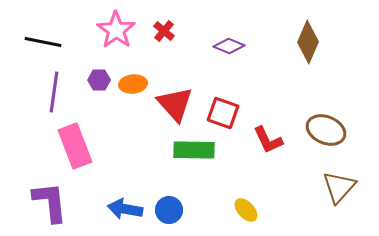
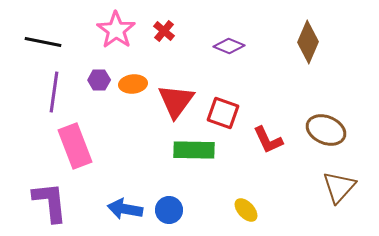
red triangle: moved 1 px right, 3 px up; rotated 18 degrees clockwise
